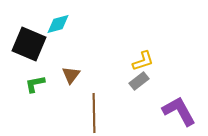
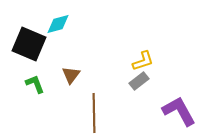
green L-shape: rotated 80 degrees clockwise
